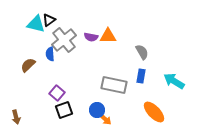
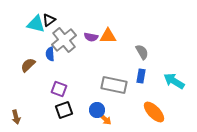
purple square: moved 2 px right, 4 px up; rotated 21 degrees counterclockwise
